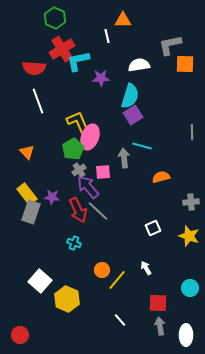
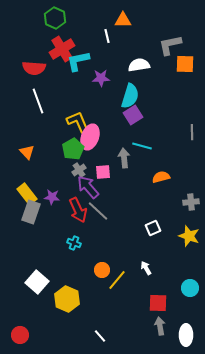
white square at (40, 281): moved 3 px left, 1 px down
white line at (120, 320): moved 20 px left, 16 px down
